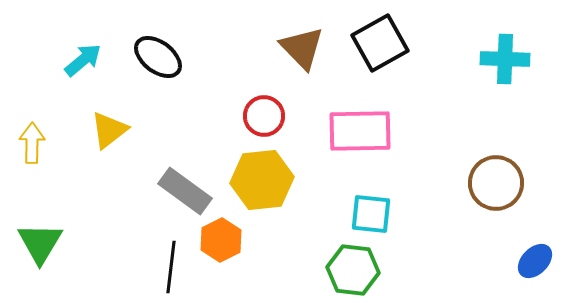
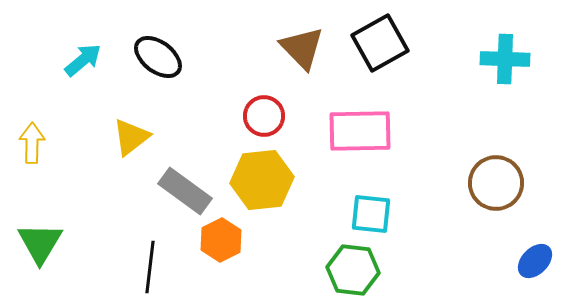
yellow triangle: moved 22 px right, 7 px down
black line: moved 21 px left
